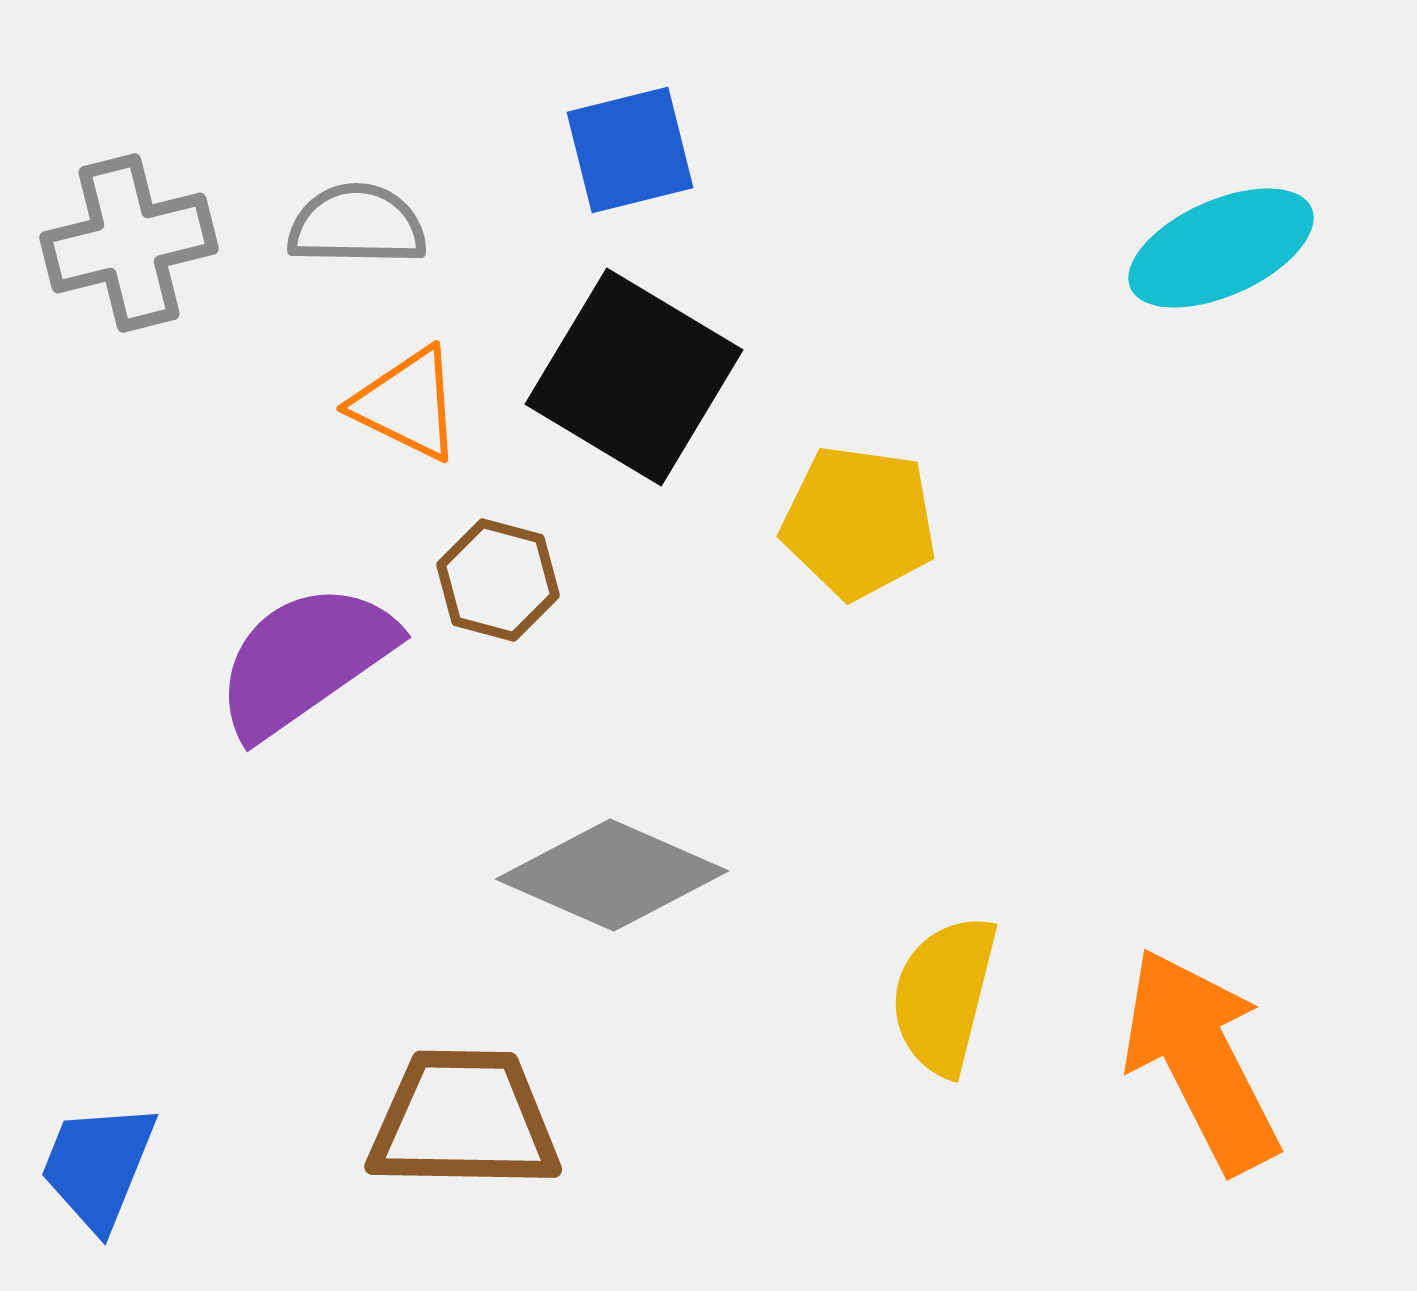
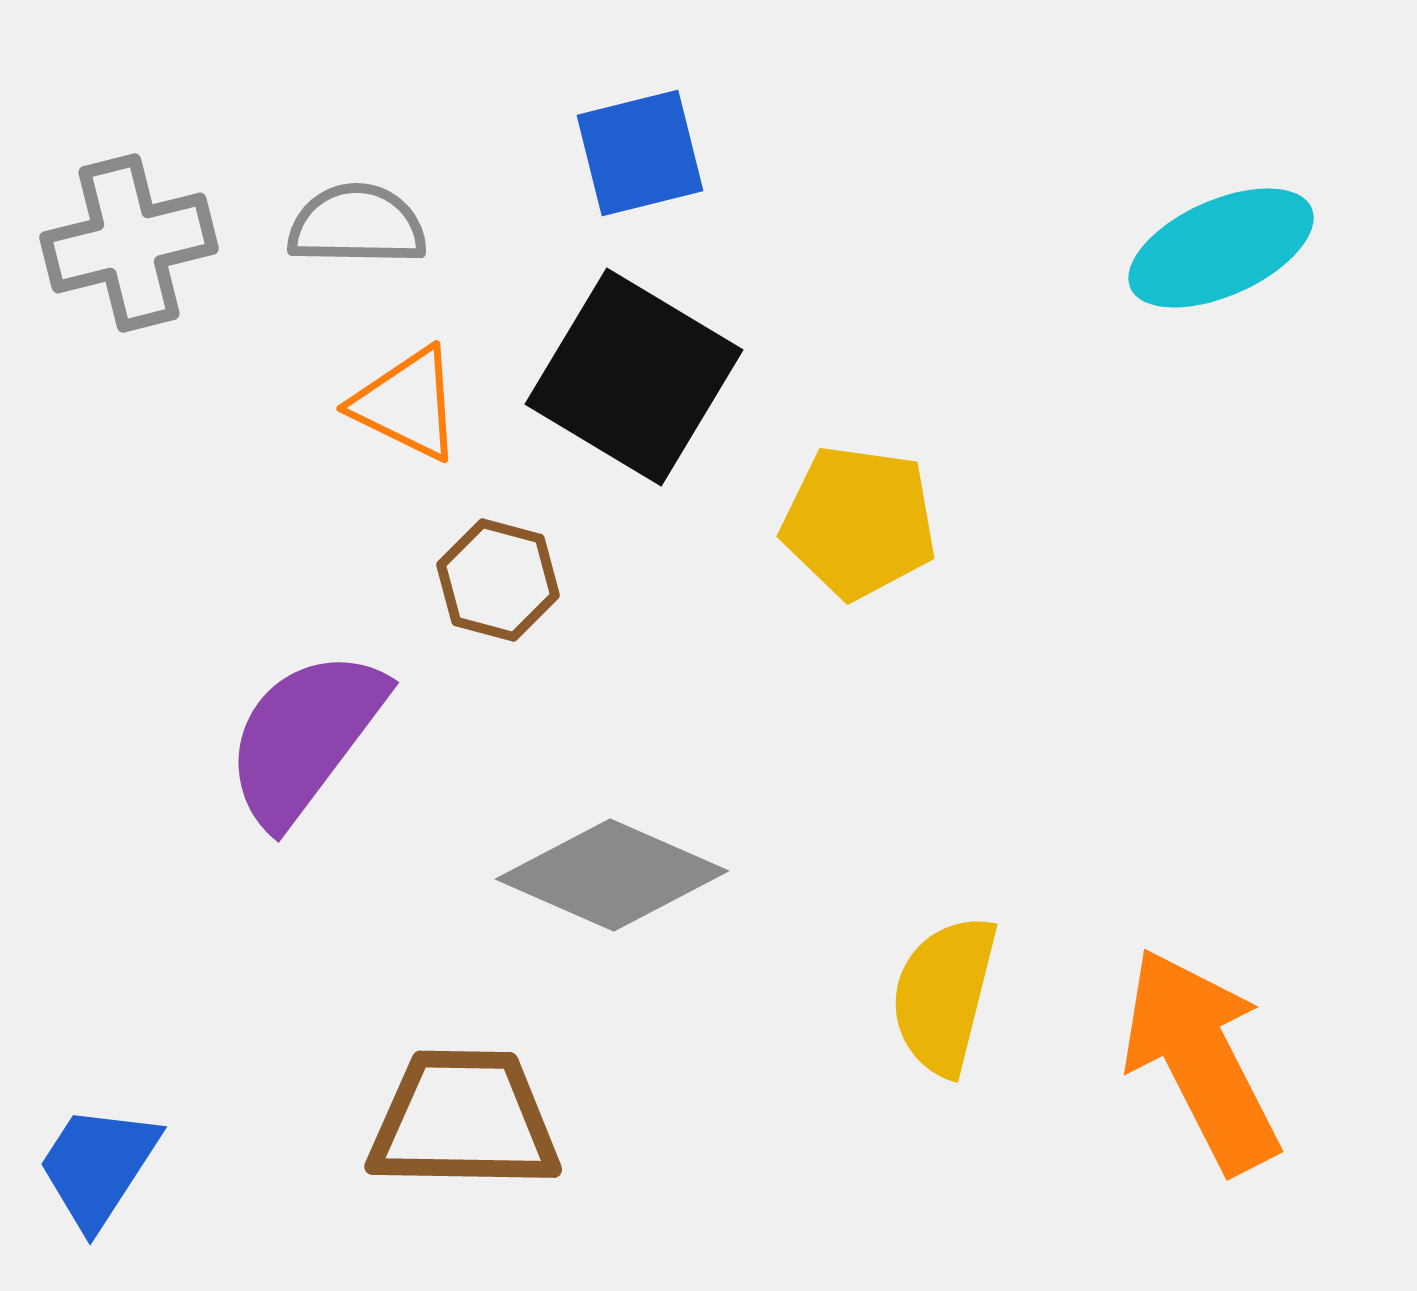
blue square: moved 10 px right, 3 px down
purple semicircle: moved 77 px down; rotated 18 degrees counterclockwise
blue trapezoid: rotated 11 degrees clockwise
